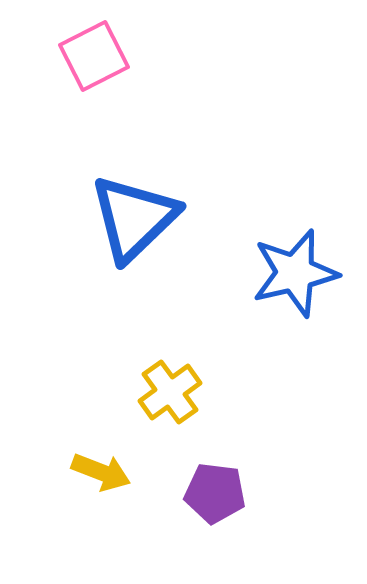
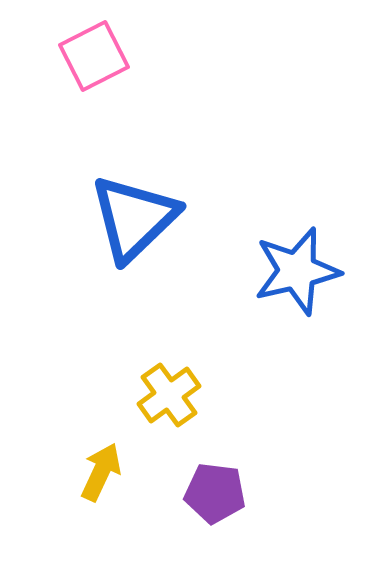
blue star: moved 2 px right, 2 px up
yellow cross: moved 1 px left, 3 px down
yellow arrow: rotated 86 degrees counterclockwise
